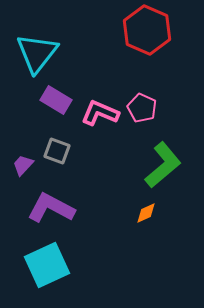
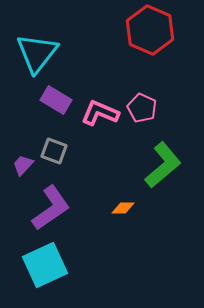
red hexagon: moved 3 px right
gray square: moved 3 px left
purple L-shape: rotated 117 degrees clockwise
orange diamond: moved 23 px left, 5 px up; rotated 25 degrees clockwise
cyan square: moved 2 px left
